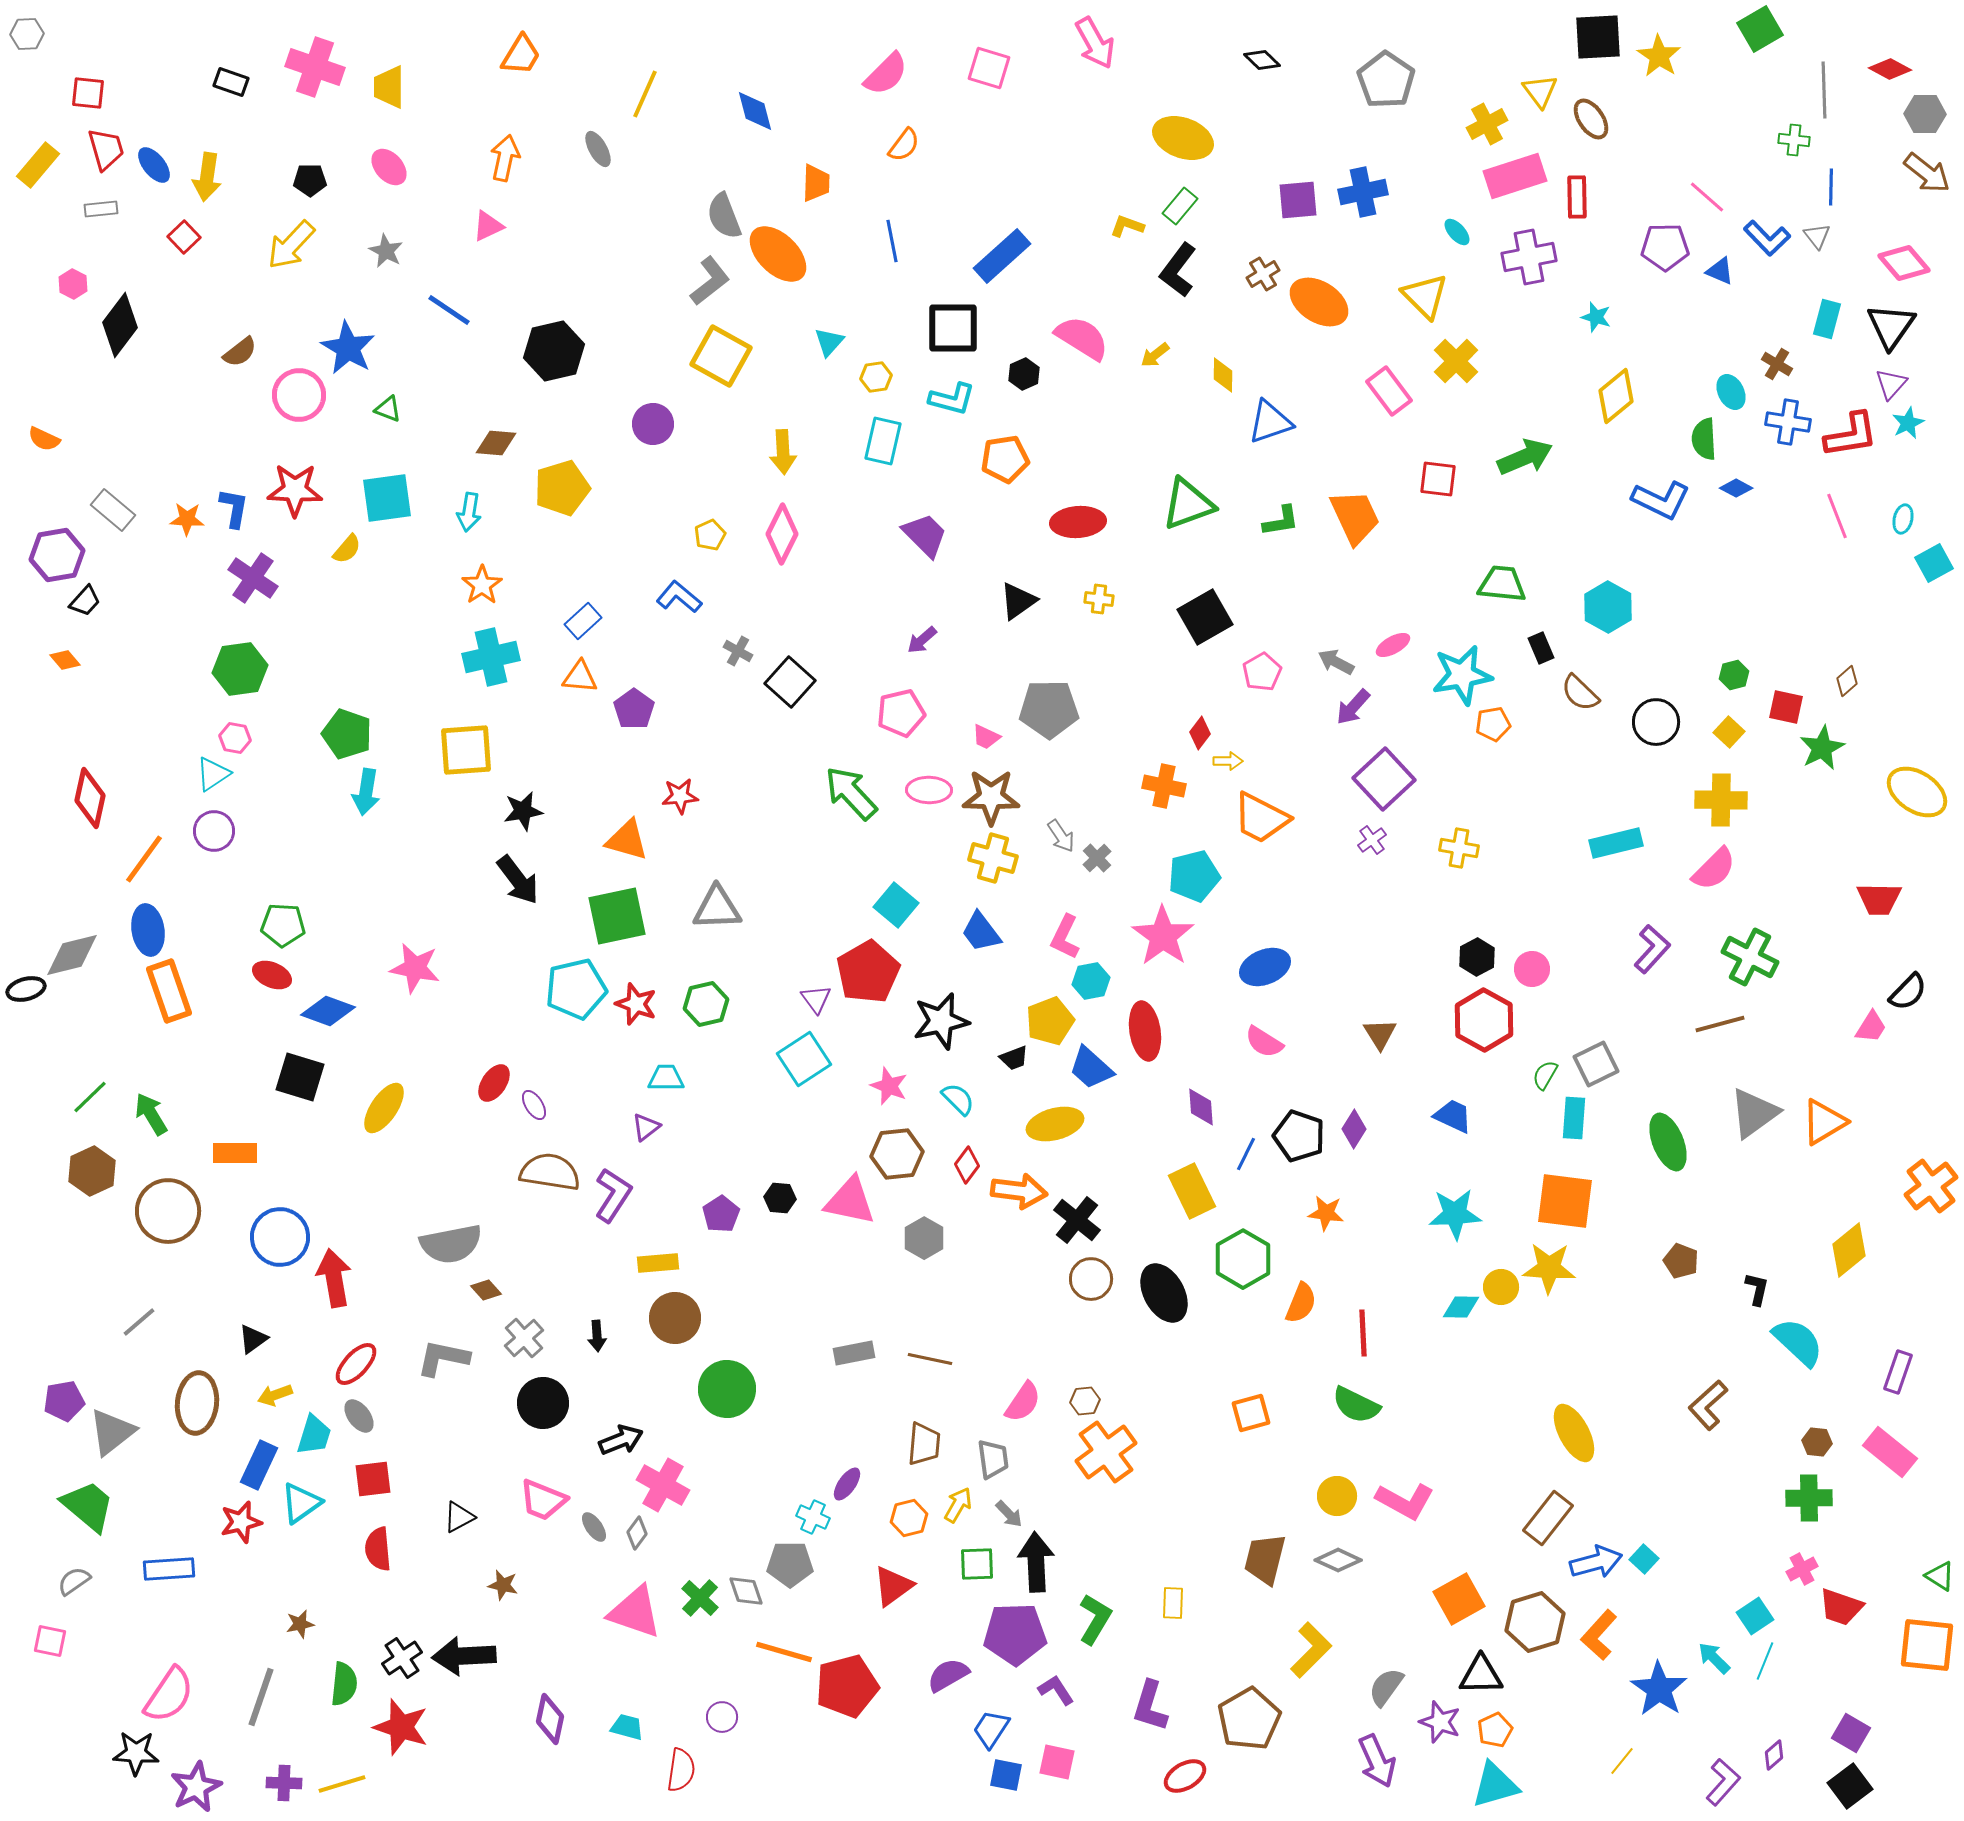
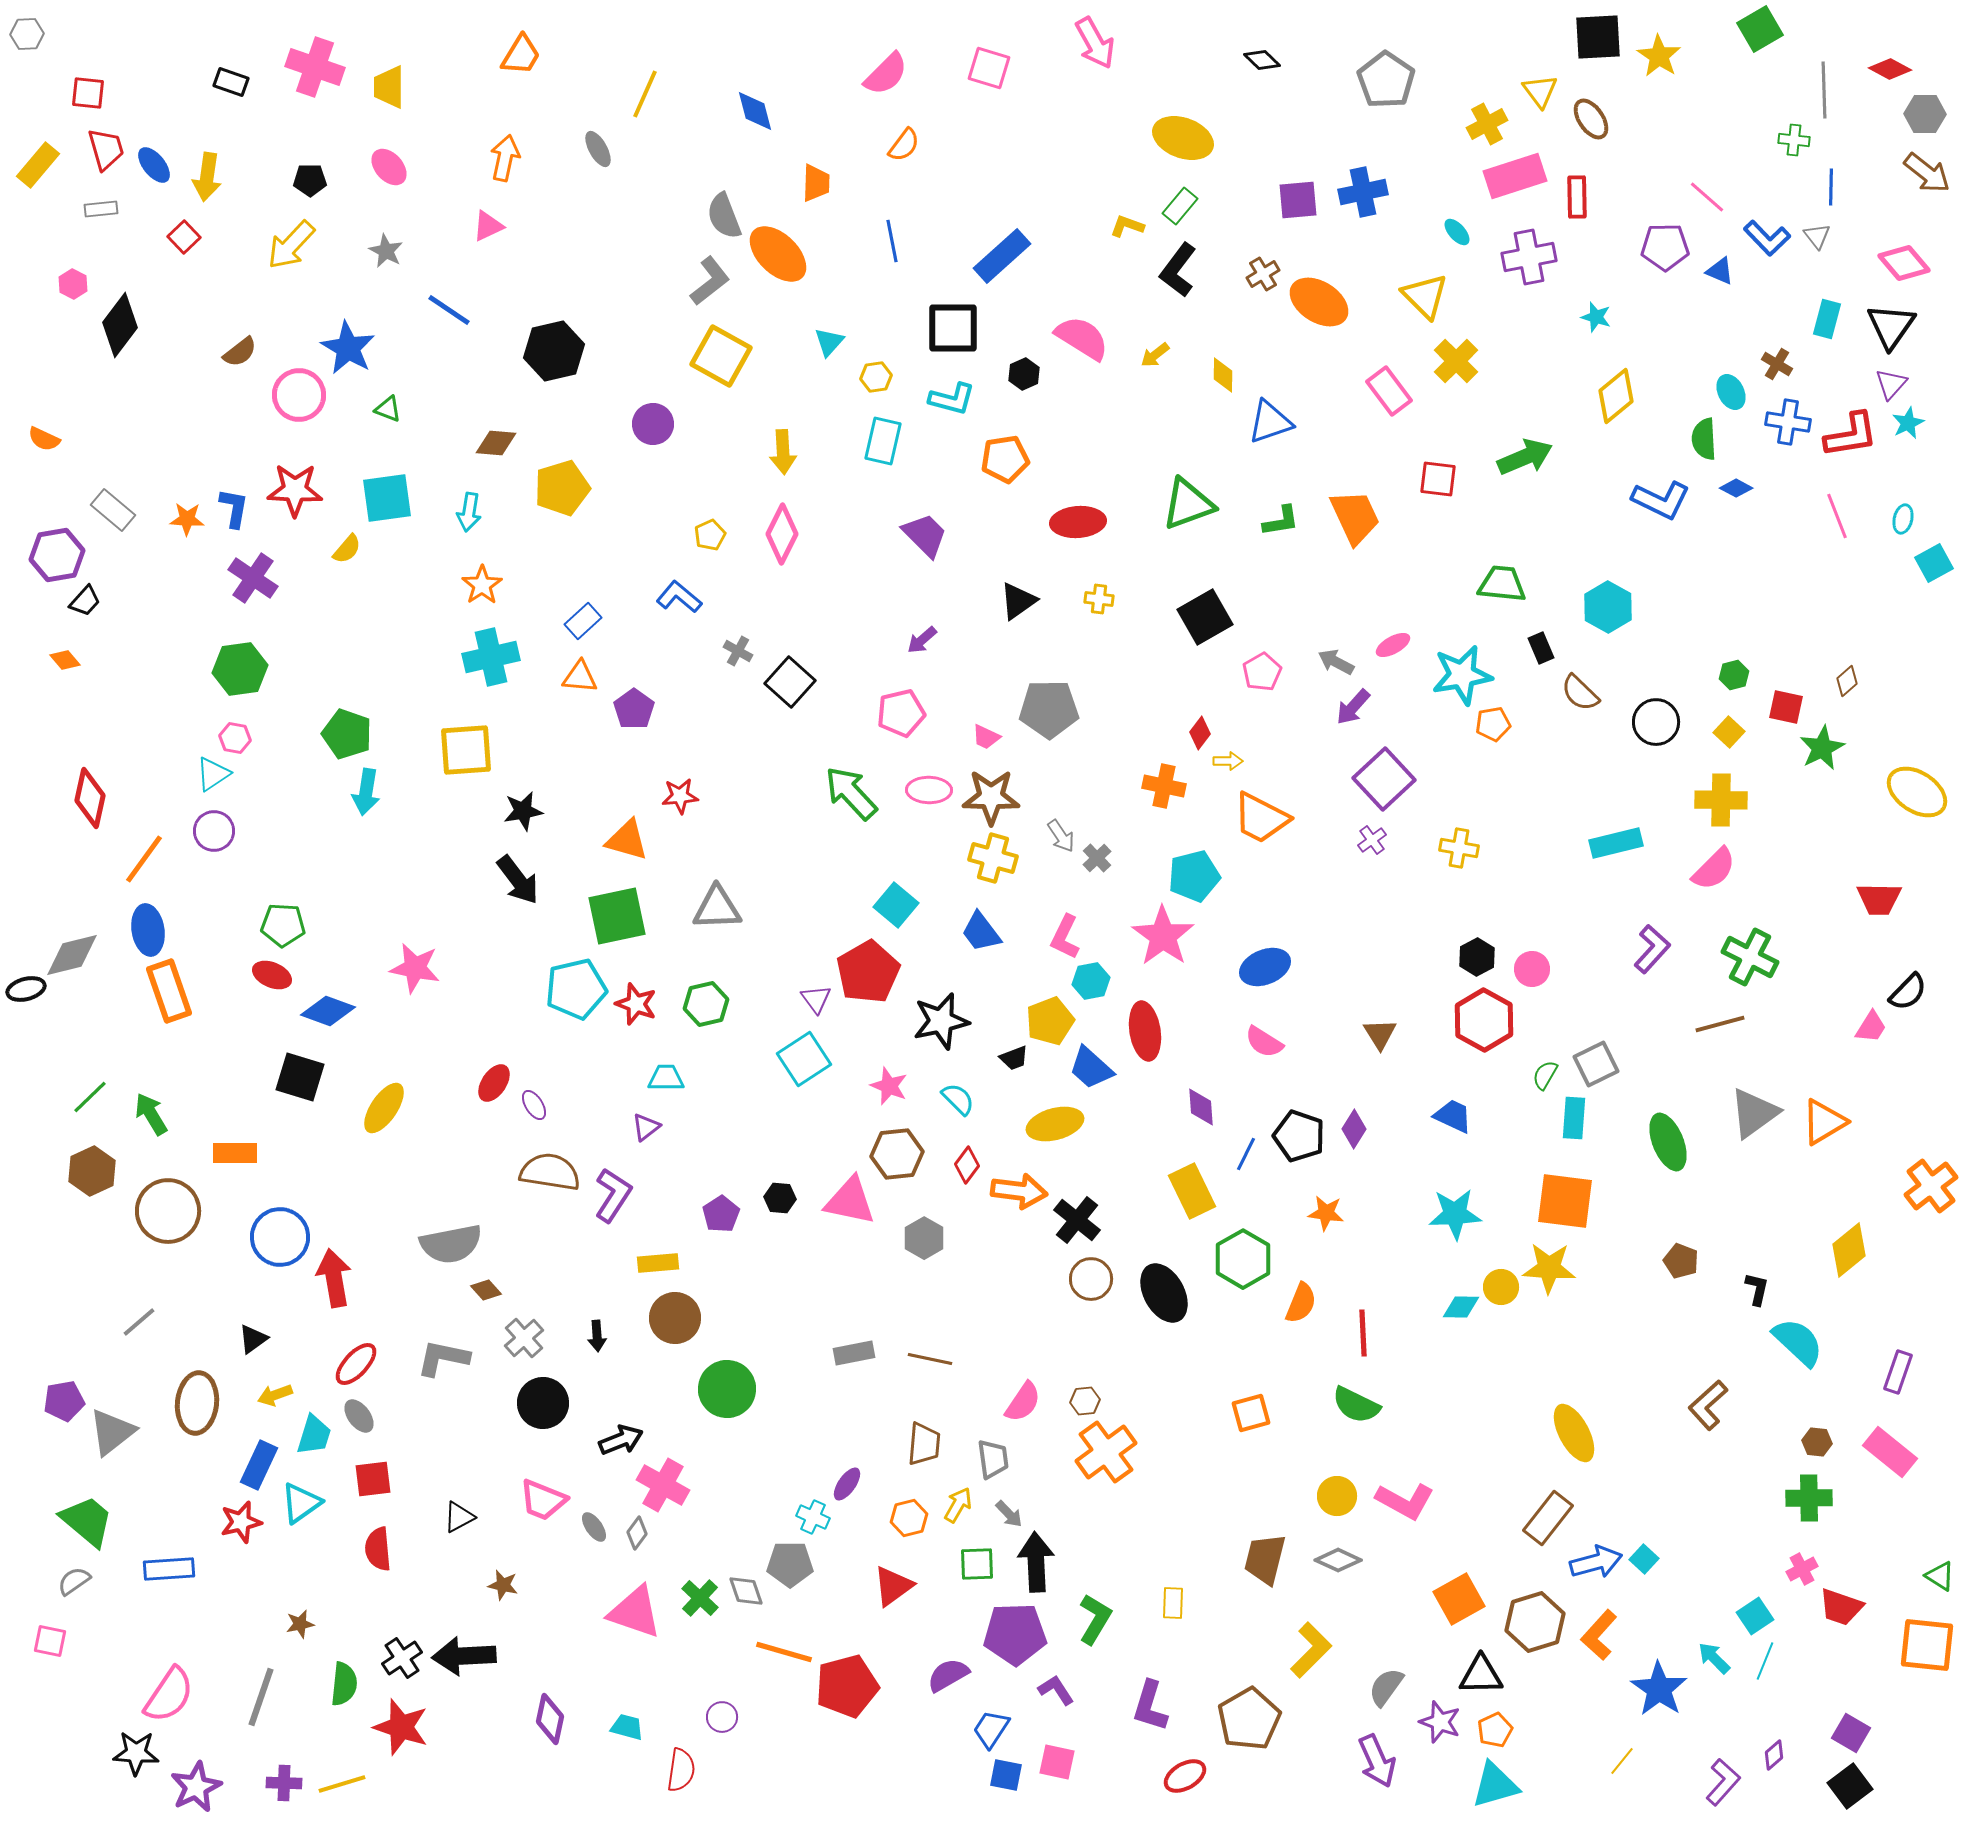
green trapezoid at (88, 1506): moved 1 px left, 15 px down
